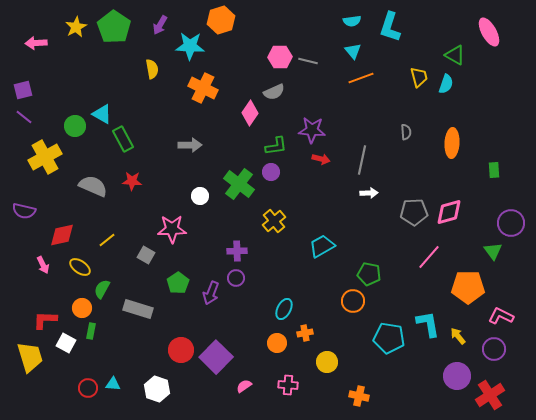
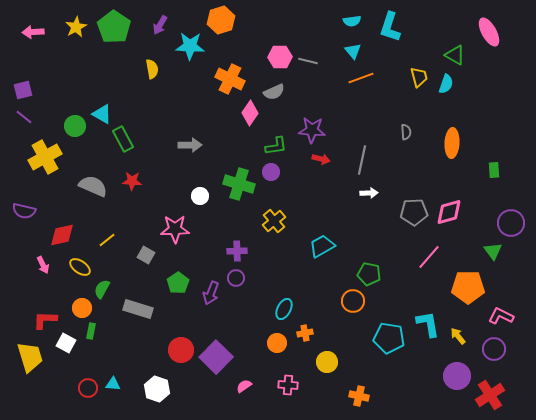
pink arrow at (36, 43): moved 3 px left, 11 px up
orange cross at (203, 88): moved 27 px right, 9 px up
green cross at (239, 184): rotated 20 degrees counterclockwise
pink star at (172, 229): moved 3 px right
